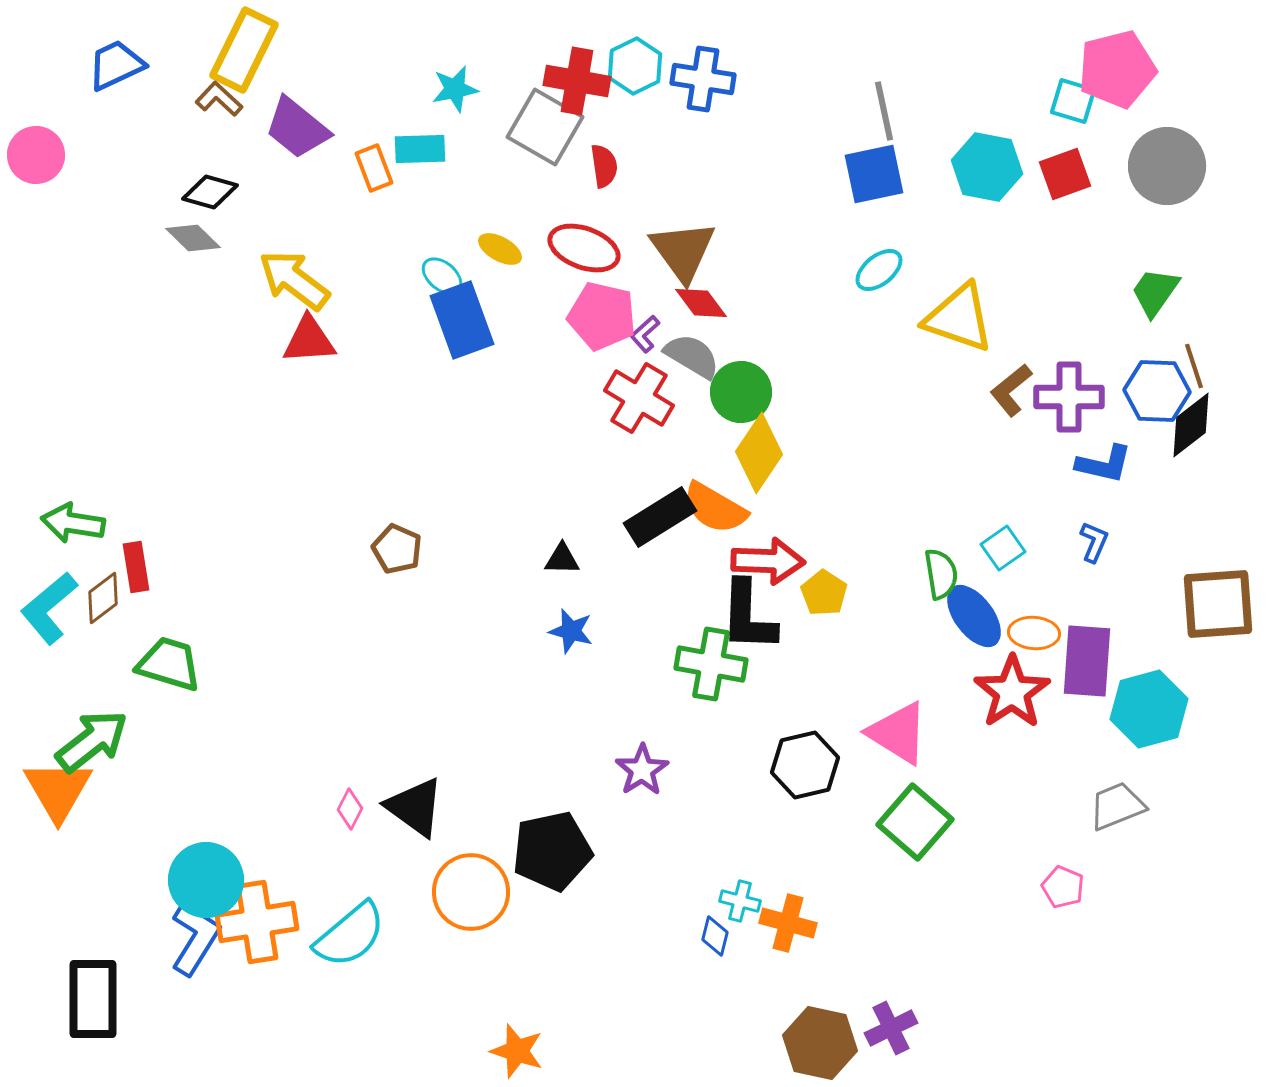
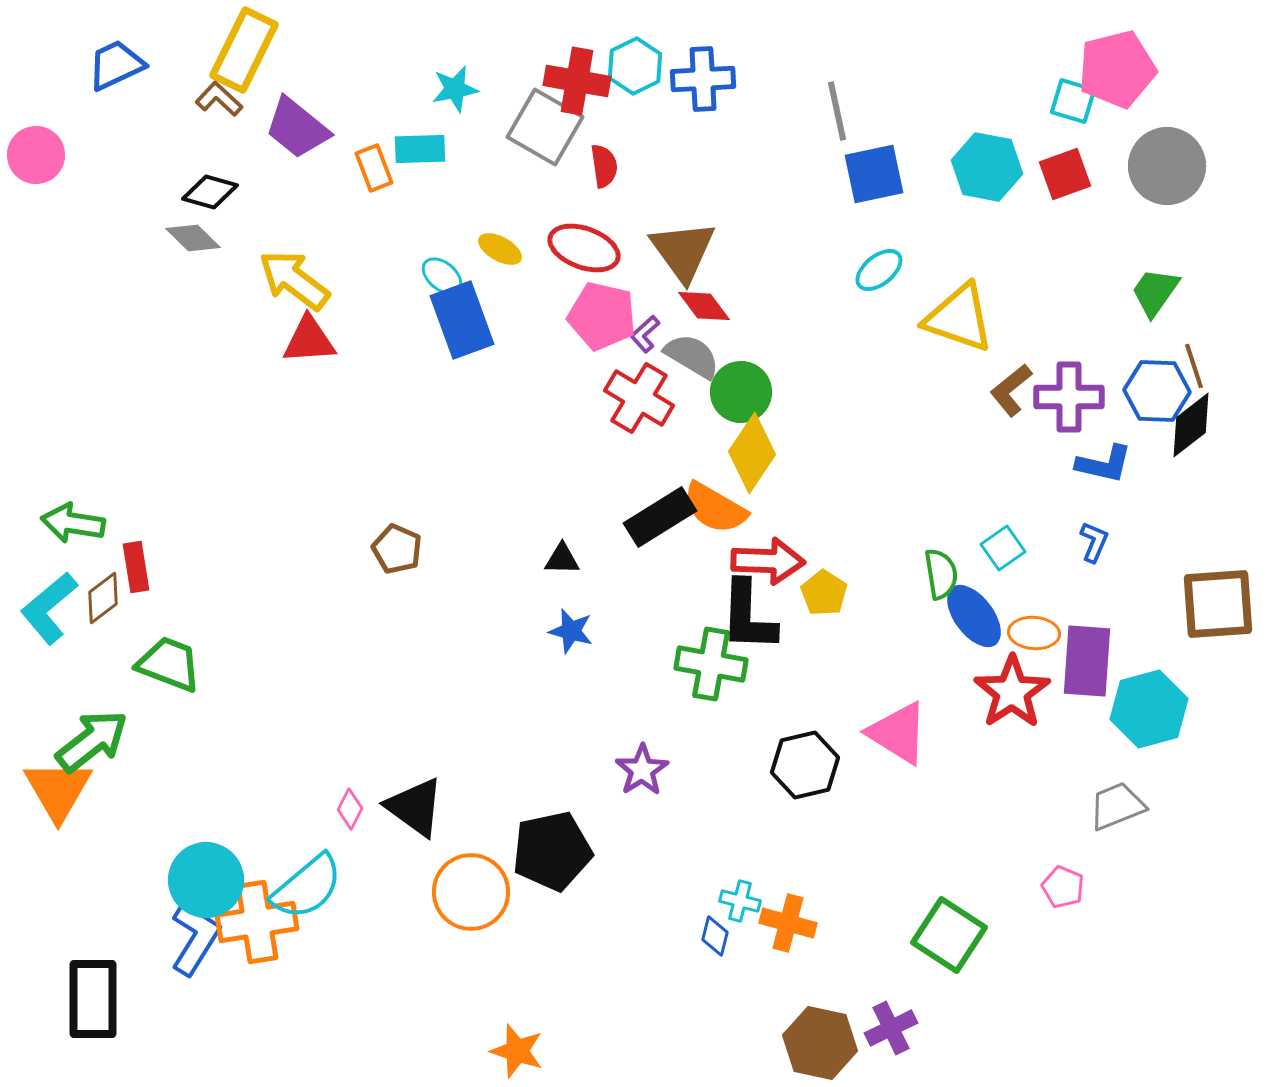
blue cross at (703, 79): rotated 12 degrees counterclockwise
gray line at (884, 111): moved 47 px left
red diamond at (701, 303): moved 3 px right, 3 px down
yellow diamond at (759, 453): moved 7 px left
green trapezoid at (169, 664): rotated 4 degrees clockwise
green square at (915, 822): moved 34 px right, 113 px down; rotated 8 degrees counterclockwise
cyan semicircle at (350, 935): moved 43 px left, 48 px up
